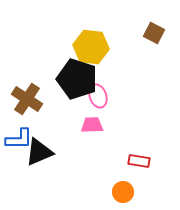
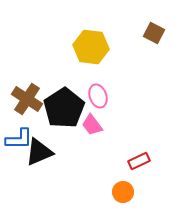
black pentagon: moved 13 px left, 29 px down; rotated 21 degrees clockwise
pink trapezoid: rotated 125 degrees counterclockwise
red rectangle: rotated 35 degrees counterclockwise
